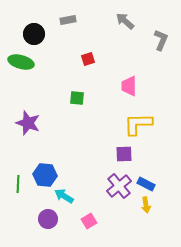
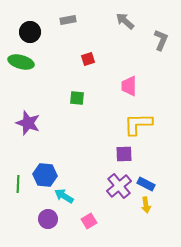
black circle: moved 4 px left, 2 px up
